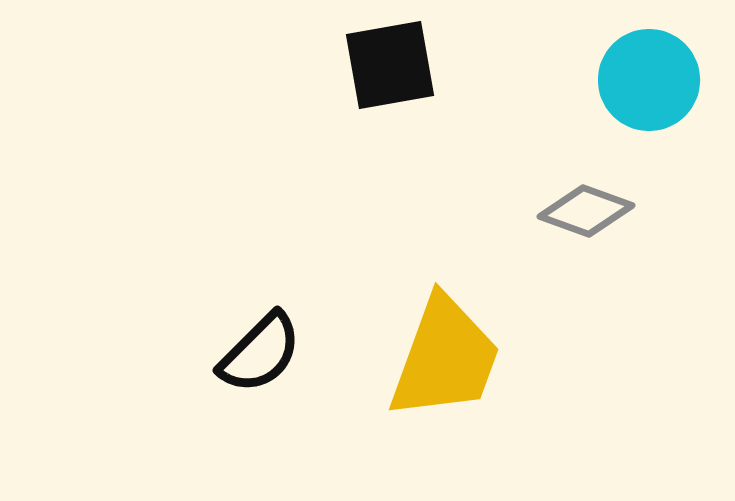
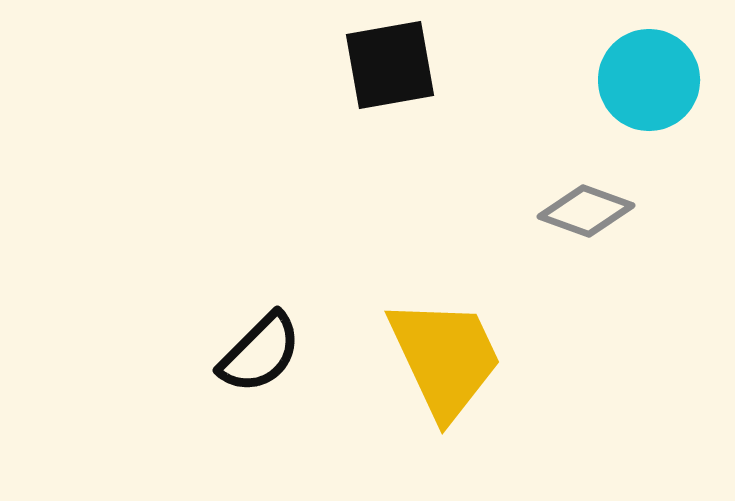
yellow trapezoid: rotated 45 degrees counterclockwise
